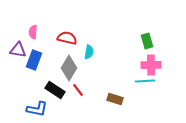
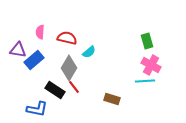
pink semicircle: moved 7 px right
cyan semicircle: rotated 40 degrees clockwise
blue rectangle: rotated 30 degrees clockwise
pink cross: rotated 30 degrees clockwise
red line: moved 4 px left, 3 px up
brown rectangle: moved 3 px left
